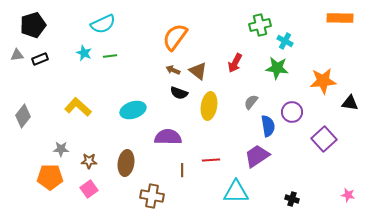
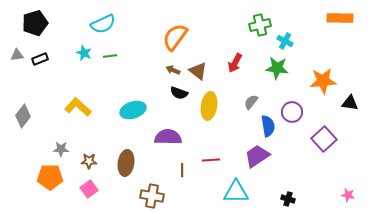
black pentagon: moved 2 px right, 2 px up
black cross: moved 4 px left
